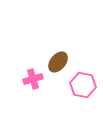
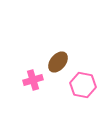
pink cross: moved 1 px down
